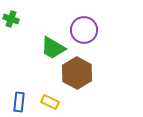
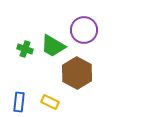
green cross: moved 14 px right, 30 px down
green trapezoid: moved 2 px up
